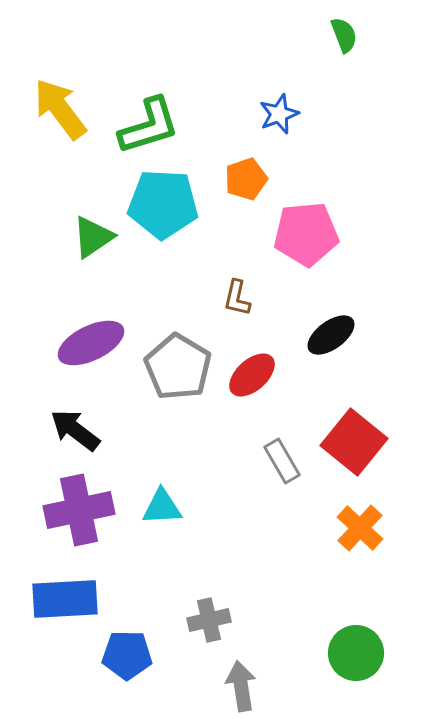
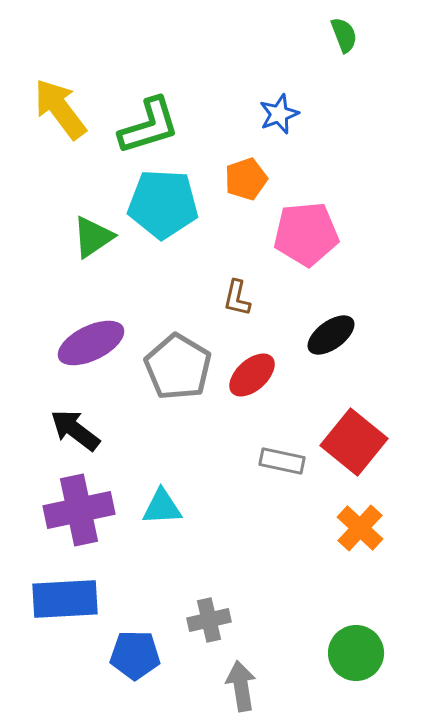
gray rectangle: rotated 48 degrees counterclockwise
blue pentagon: moved 8 px right
